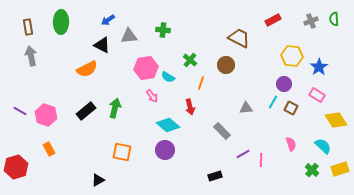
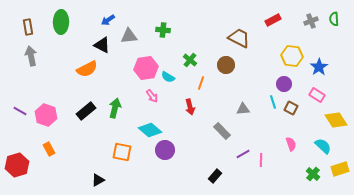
cyan line at (273, 102): rotated 48 degrees counterclockwise
gray triangle at (246, 108): moved 3 px left, 1 px down
cyan diamond at (168, 125): moved 18 px left, 5 px down
red hexagon at (16, 167): moved 1 px right, 2 px up
green cross at (312, 170): moved 1 px right, 4 px down
black rectangle at (215, 176): rotated 32 degrees counterclockwise
